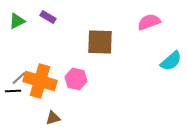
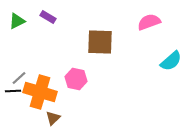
orange cross: moved 11 px down
brown triangle: rotated 28 degrees counterclockwise
